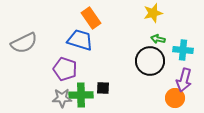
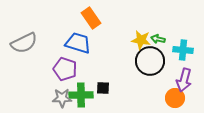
yellow star: moved 12 px left, 27 px down; rotated 24 degrees clockwise
blue trapezoid: moved 2 px left, 3 px down
